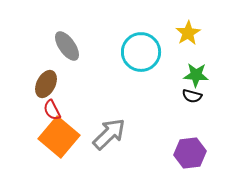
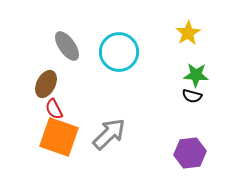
cyan circle: moved 22 px left
red semicircle: moved 2 px right, 1 px up
orange square: rotated 21 degrees counterclockwise
